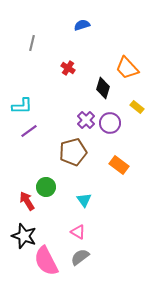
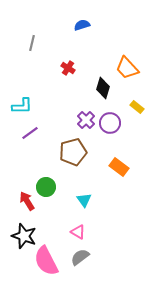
purple line: moved 1 px right, 2 px down
orange rectangle: moved 2 px down
